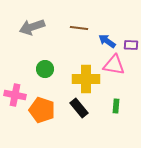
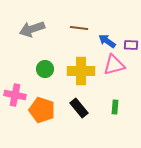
gray arrow: moved 2 px down
pink triangle: rotated 25 degrees counterclockwise
yellow cross: moved 5 px left, 8 px up
green rectangle: moved 1 px left, 1 px down
